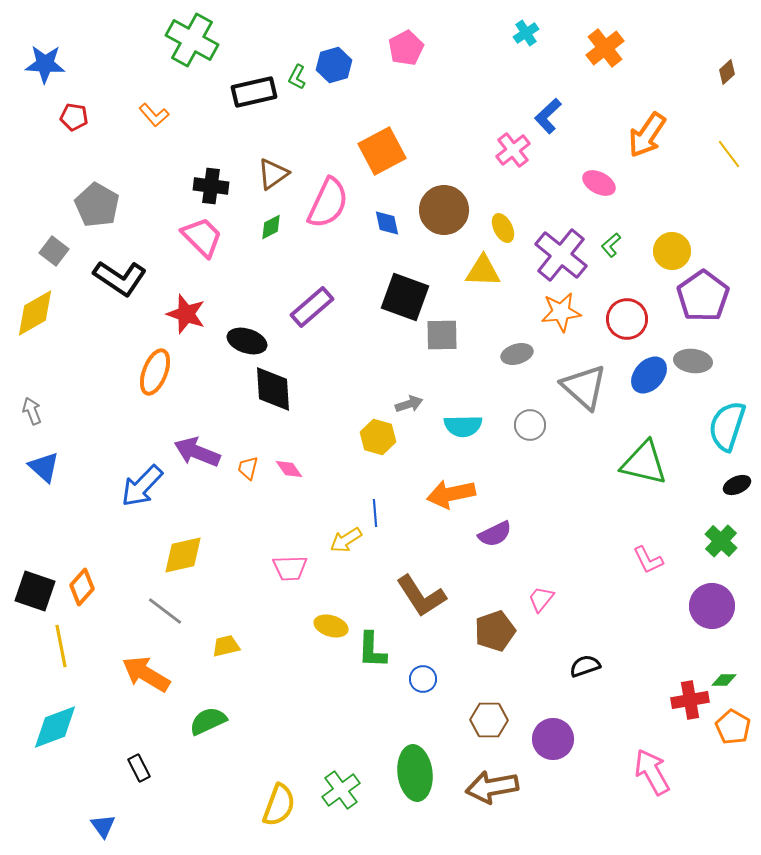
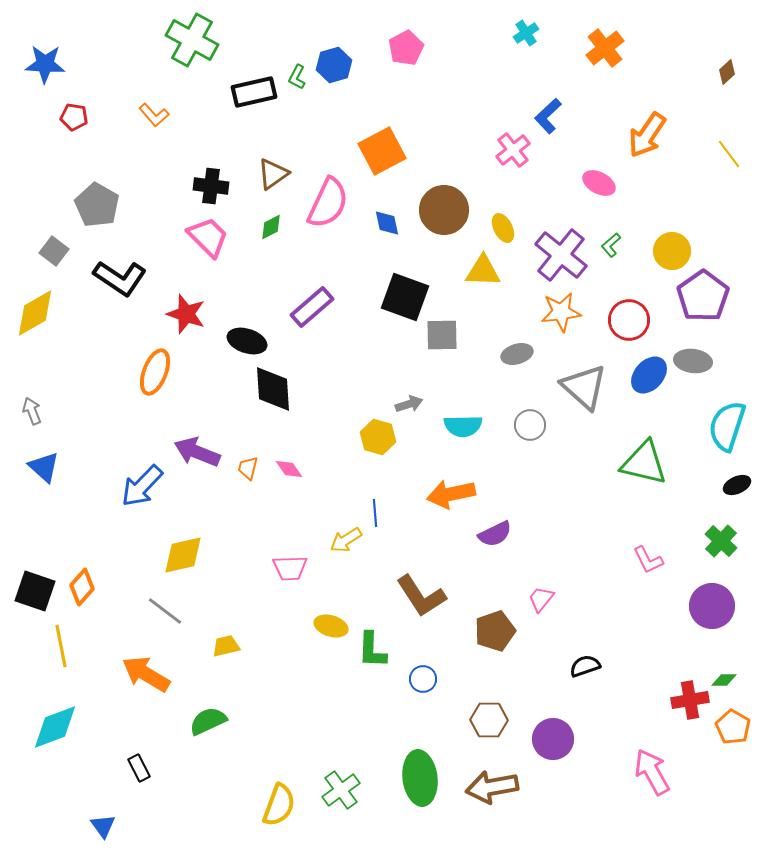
pink trapezoid at (202, 237): moved 6 px right
red circle at (627, 319): moved 2 px right, 1 px down
green ellipse at (415, 773): moved 5 px right, 5 px down
